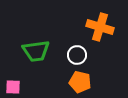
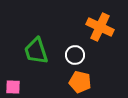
orange cross: rotated 8 degrees clockwise
green trapezoid: rotated 80 degrees clockwise
white circle: moved 2 px left
